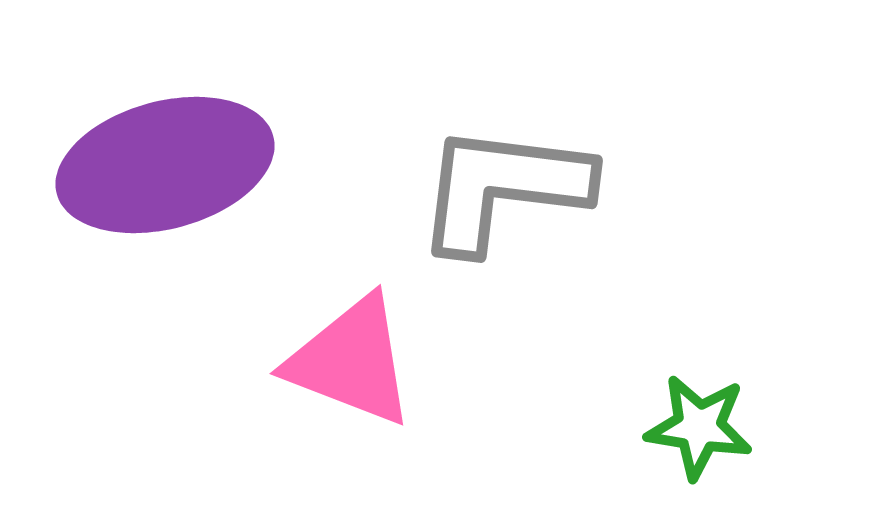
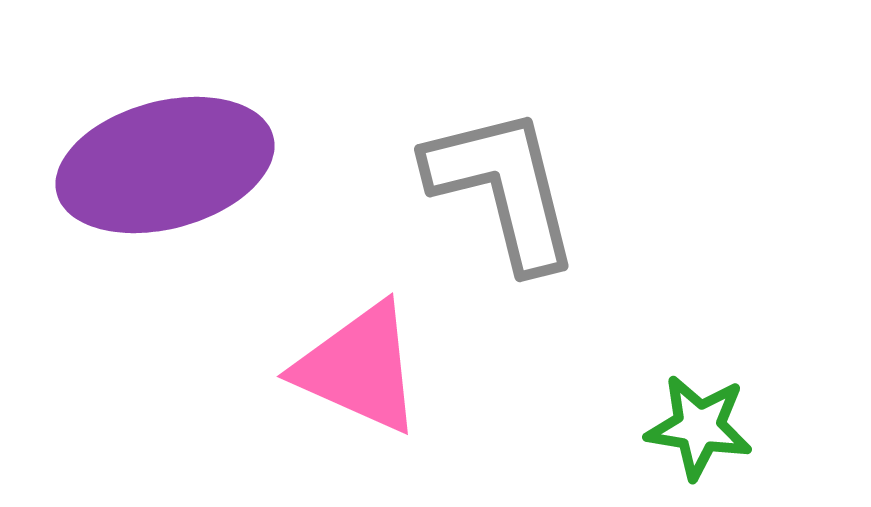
gray L-shape: rotated 69 degrees clockwise
pink triangle: moved 8 px right, 7 px down; rotated 3 degrees clockwise
